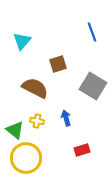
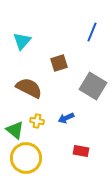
blue line: rotated 42 degrees clockwise
brown square: moved 1 px right, 1 px up
brown semicircle: moved 6 px left
blue arrow: rotated 98 degrees counterclockwise
red rectangle: moved 1 px left, 1 px down; rotated 28 degrees clockwise
